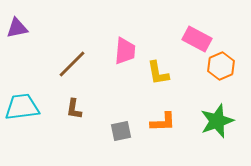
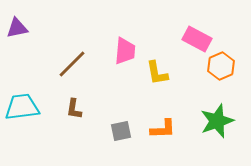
yellow L-shape: moved 1 px left
orange L-shape: moved 7 px down
